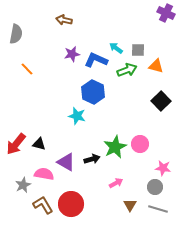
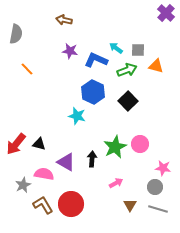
purple cross: rotated 18 degrees clockwise
purple star: moved 2 px left, 3 px up; rotated 21 degrees clockwise
black square: moved 33 px left
black arrow: rotated 70 degrees counterclockwise
